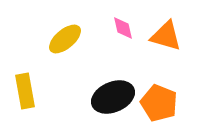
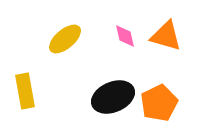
pink diamond: moved 2 px right, 8 px down
orange pentagon: rotated 24 degrees clockwise
